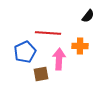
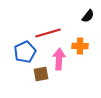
red line: rotated 20 degrees counterclockwise
